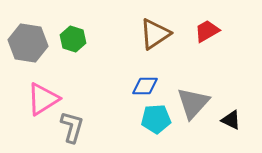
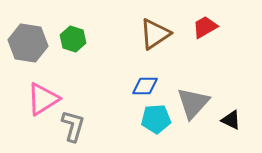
red trapezoid: moved 2 px left, 4 px up
gray L-shape: moved 1 px right, 1 px up
